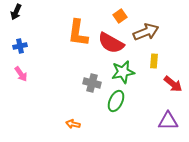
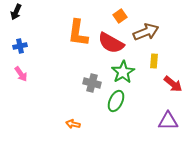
green star: rotated 20 degrees counterclockwise
